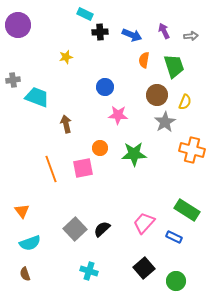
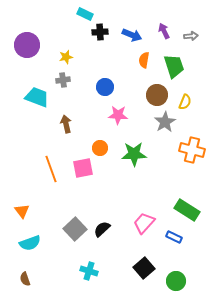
purple circle: moved 9 px right, 20 px down
gray cross: moved 50 px right
brown semicircle: moved 5 px down
